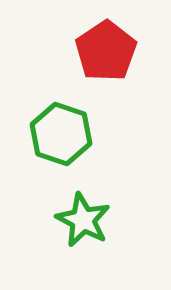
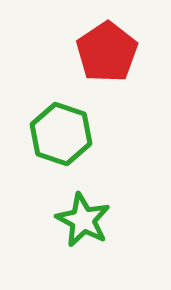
red pentagon: moved 1 px right, 1 px down
